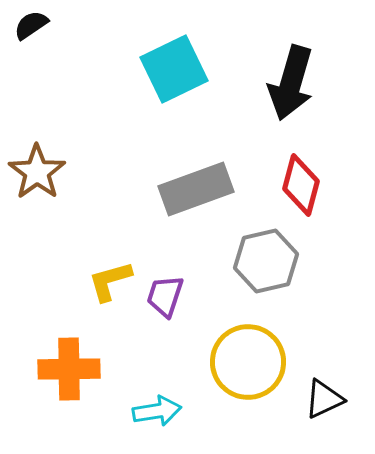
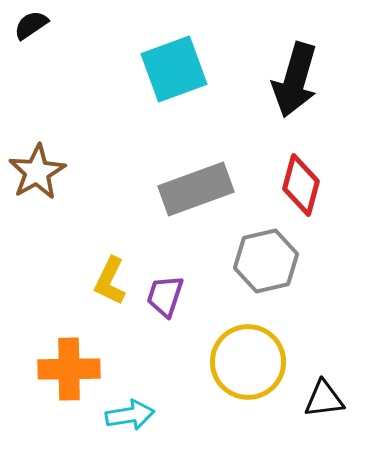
cyan square: rotated 6 degrees clockwise
black arrow: moved 4 px right, 3 px up
brown star: rotated 6 degrees clockwise
yellow L-shape: rotated 48 degrees counterclockwise
black triangle: rotated 18 degrees clockwise
cyan arrow: moved 27 px left, 4 px down
